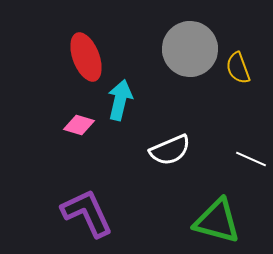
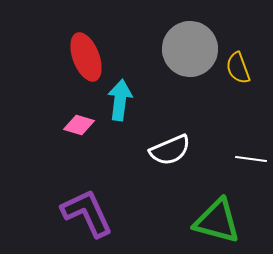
cyan arrow: rotated 6 degrees counterclockwise
white line: rotated 16 degrees counterclockwise
